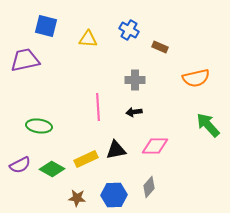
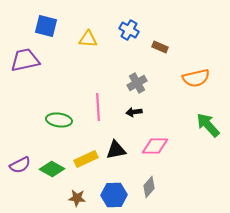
gray cross: moved 2 px right, 3 px down; rotated 30 degrees counterclockwise
green ellipse: moved 20 px right, 6 px up
